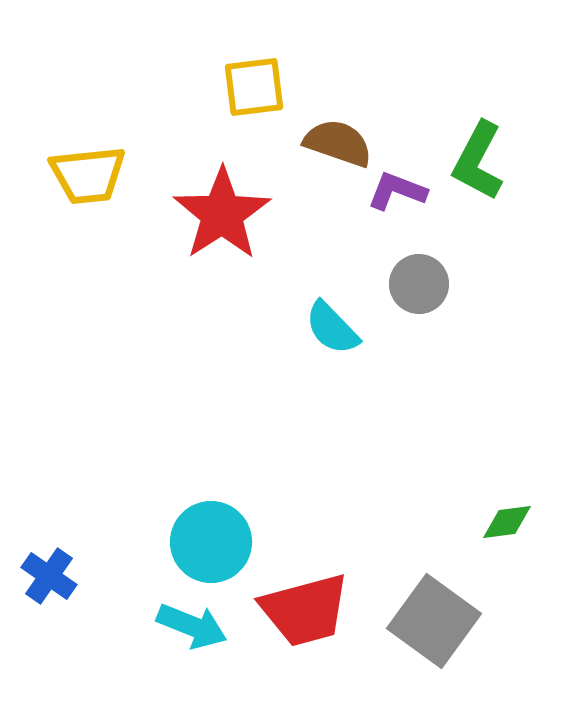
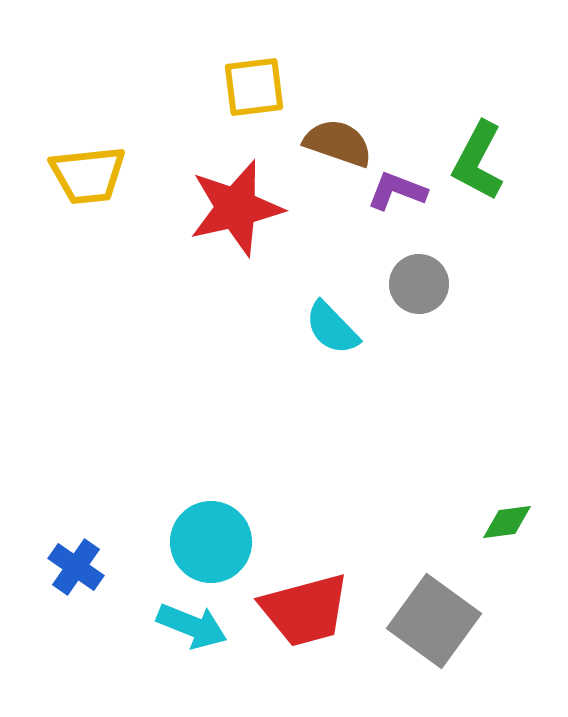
red star: moved 14 px right, 6 px up; rotated 20 degrees clockwise
blue cross: moved 27 px right, 9 px up
